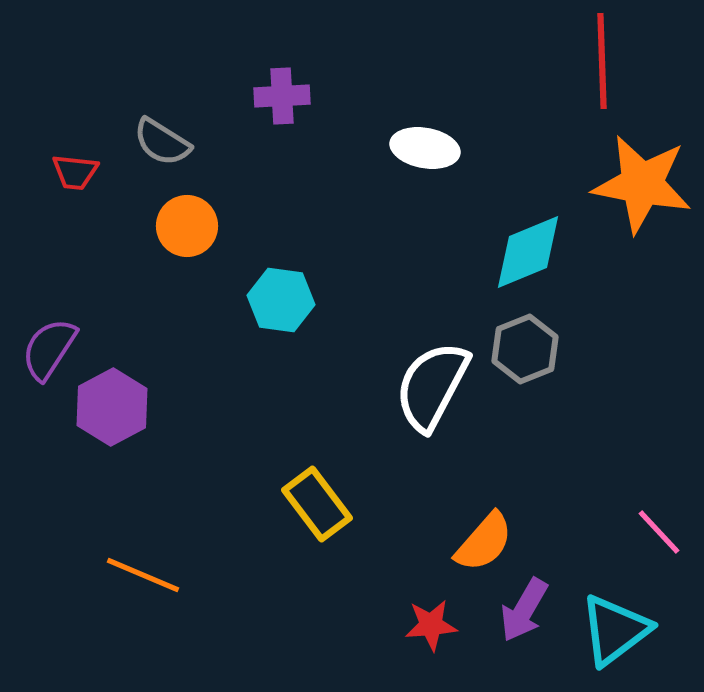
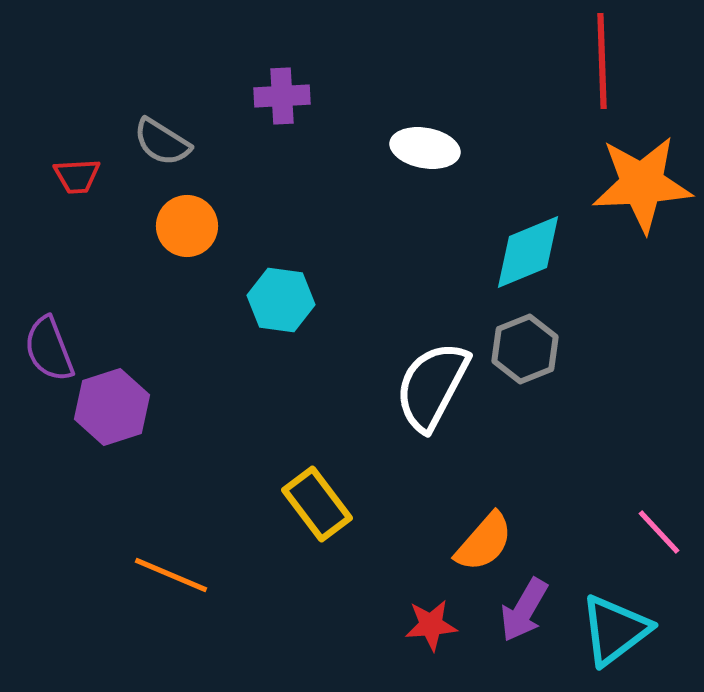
red trapezoid: moved 2 px right, 4 px down; rotated 9 degrees counterclockwise
orange star: rotated 14 degrees counterclockwise
purple semicircle: rotated 54 degrees counterclockwise
purple hexagon: rotated 10 degrees clockwise
orange line: moved 28 px right
